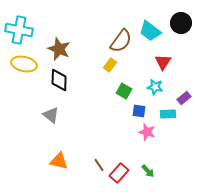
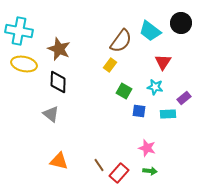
cyan cross: moved 1 px down
black diamond: moved 1 px left, 2 px down
gray triangle: moved 1 px up
pink star: moved 16 px down
green arrow: moved 2 px right; rotated 40 degrees counterclockwise
